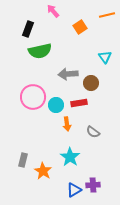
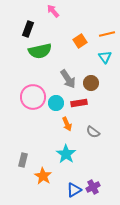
orange line: moved 19 px down
orange square: moved 14 px down
gray arrow: moved 5 px down; rotated 120 degrees counterclockwise
cyan circle: moved 2 px up
orange arrow: rotated 16 degrees counterclockwise
cyan star: moved 4 px left, 3 px up
orange star: moved 5 px down
purple cross: moved 2 px down; rotated 24 degrees counterclockwise
